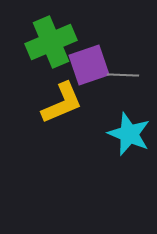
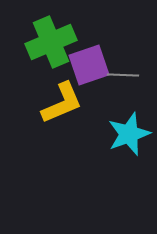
cyan star: rotated 30 degrees clockwise
